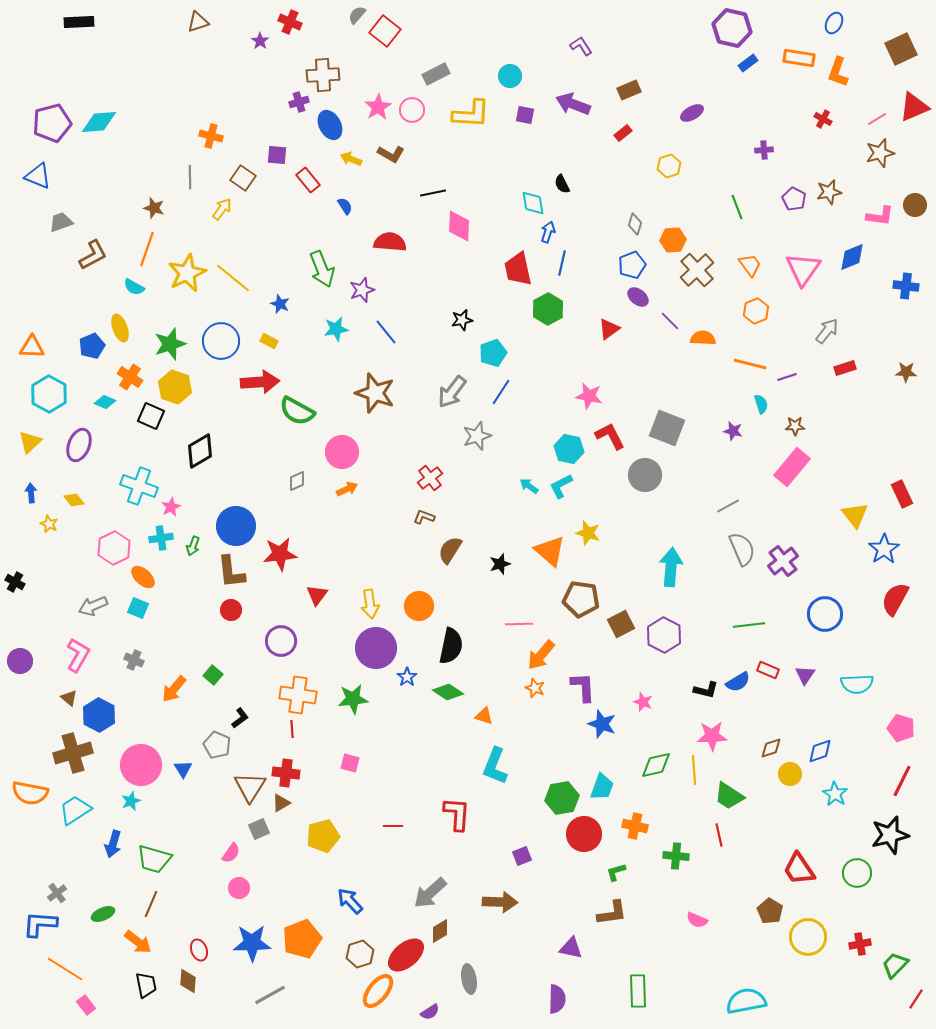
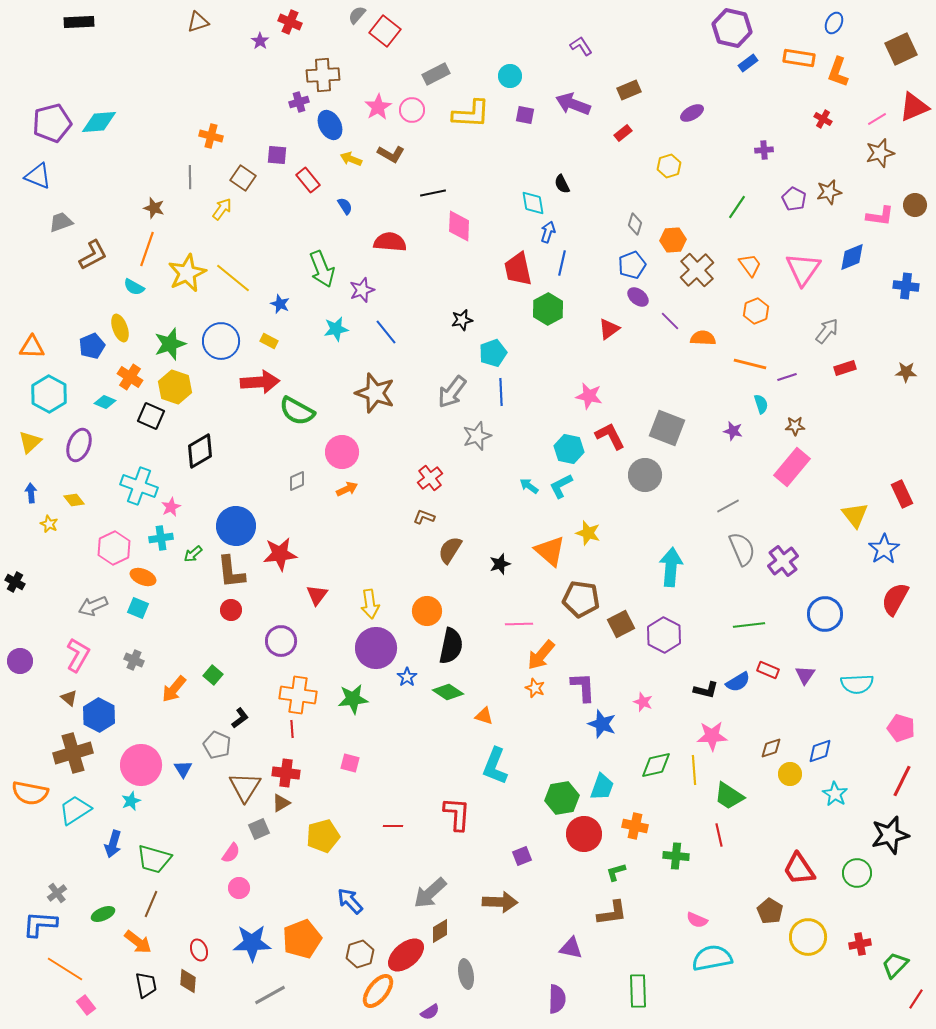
green line at (737, 207): rotated 55 degrees clockwise
blue line at (501, 392): rotated 36 degrees counterclockwise
green arrow at (193, 546): moved 8 px down; rotated 30 degrees clockwise
orange ellipse at (143, 577): rotated 20 degrees counterclockwise
orange circle at (419, 606): moved 8 px right, 5 px down
brown triangle at (250, 787): moved 5 px left
gray ellipse at (469, 979): moved 3 px left, 5 px up
cyan semicircle at (746, 1001): moved 34 px left, 43 px up
